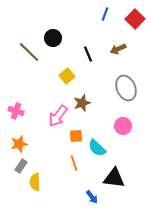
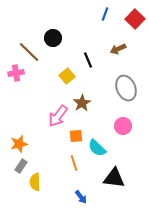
black line: moved 6 px down
brown star: rotated 12 degrees counterclockwise
pink cross: moved 38 px up; rotated 28 degrees counterclockwise
blue arrow: moved 11 px left
